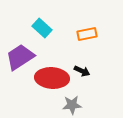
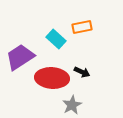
cyan rectangle: moved 14 px right, 11 px down
orange rectangle: moved 5 px left, 7 px up
black arrow: moved 1 px down
gray star: rotated 24 degrees counterclockwise
